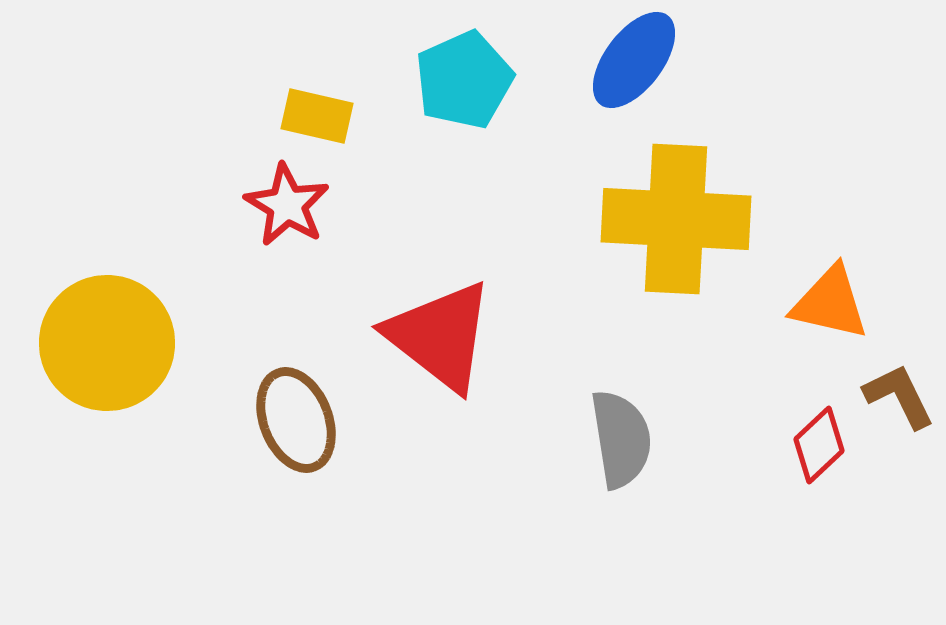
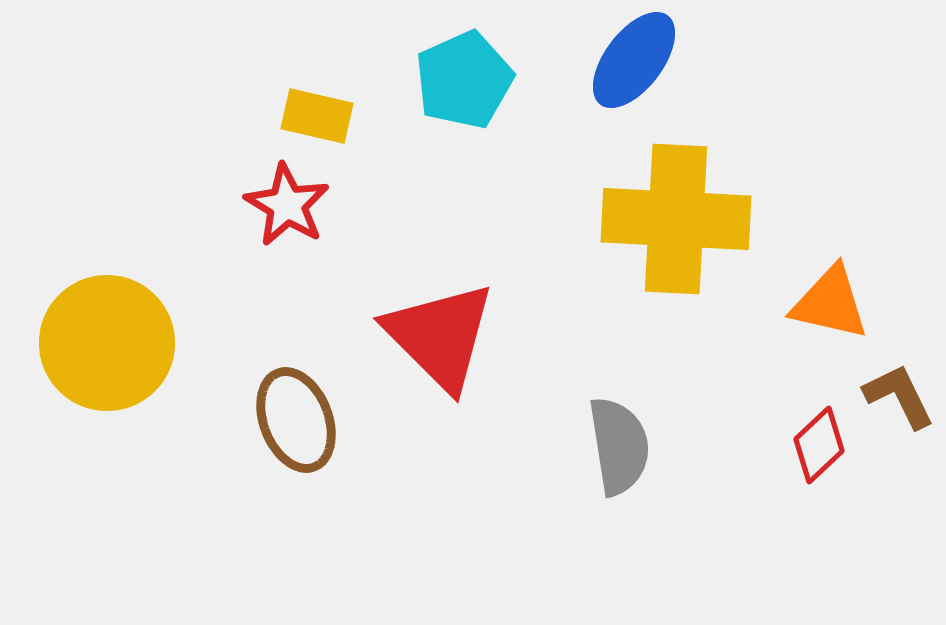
red triangle: rotated 7 degrees clockwise
gray semicircle: moved 2 px left, 7 px down
